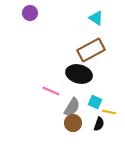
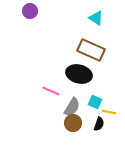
purple circle: moved 2 px up
brown rectangle: rotated 52 degrees clockwise
